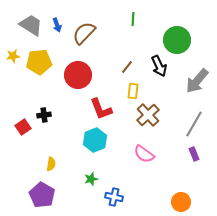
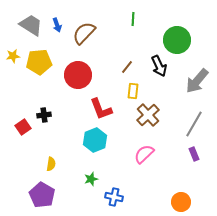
pink semicircle: rotated 100 degrees clockwise
